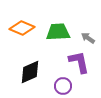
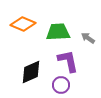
orange diamond: moved 1 px right, 4 px up
purple L-shape: moved 11 px left, 1 px up
black diamond: moved 1 px right
purple circle: moved 2 px left, 1 px up
